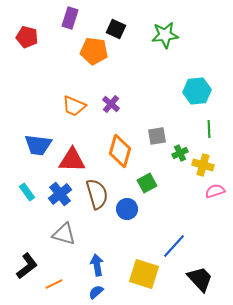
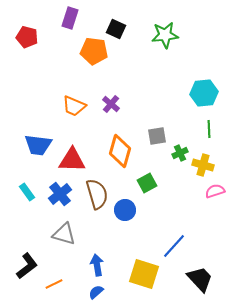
cyan hexagon: moved 7 px right, 2 px down
blue circle: moved 2 px left, 1 px down
